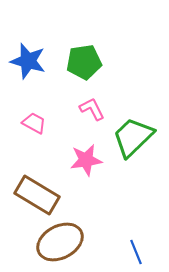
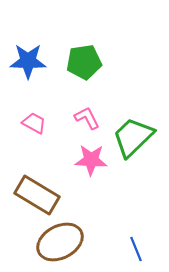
blue star: rotated 15 degrees counterclockwise
pink L-shape: moved 5 px left, 9 px down
pink star: moved 5 px right; rotated 12 degrees clockwise
blue line: moved 3 px up
